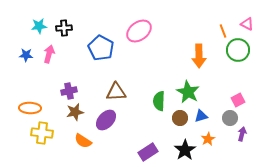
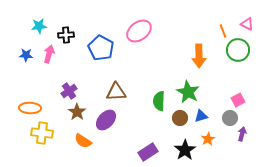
black cross: moved 2 px right, 7 px down
purple cross: rotated 21 degrees counterclockwise
brown star: moved 2 px right; rotated 24 degrees counterclockwise
